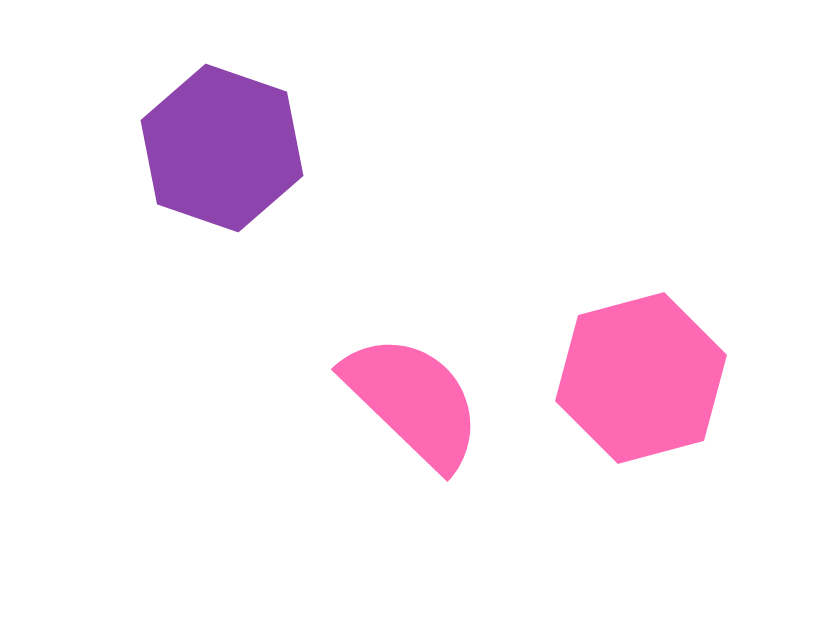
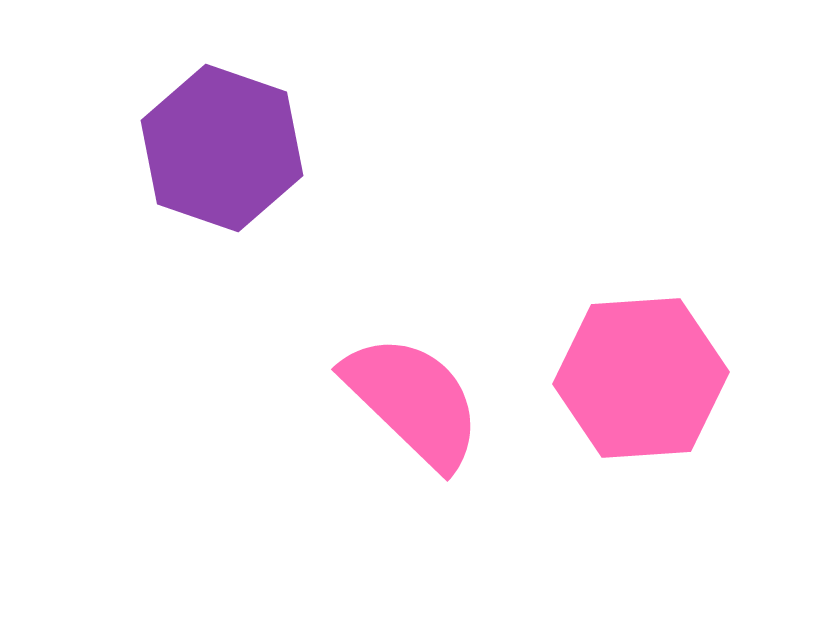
pink hexagon: rotated 11 degrees clockwise
